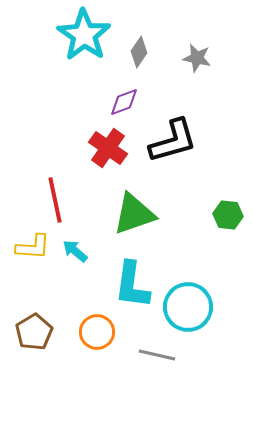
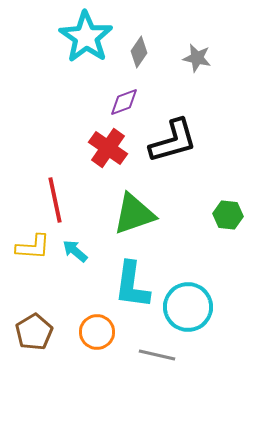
cyan star: moved 2 px right, 2 px down
